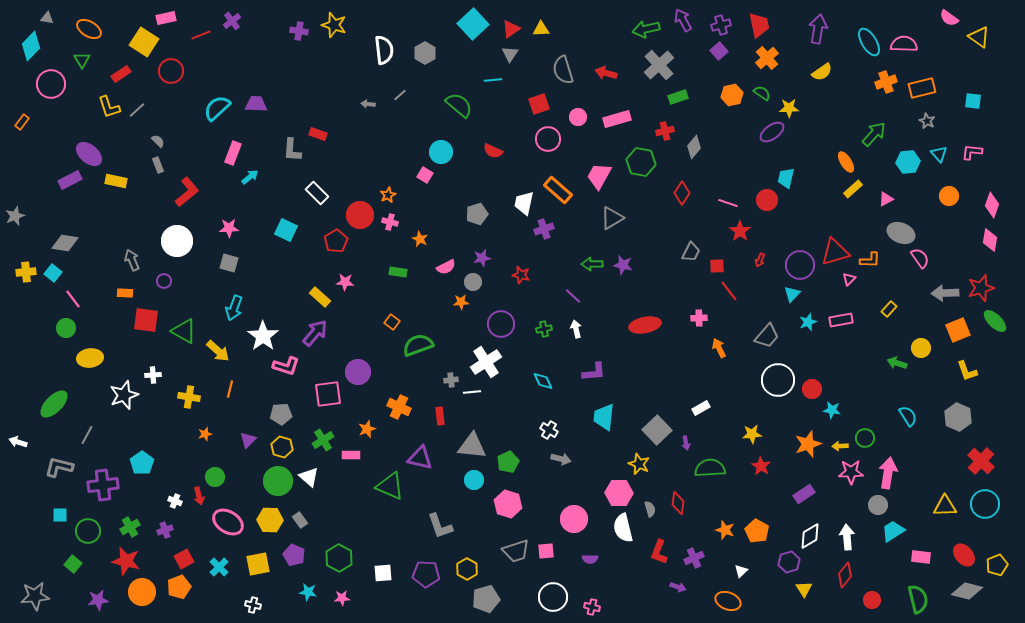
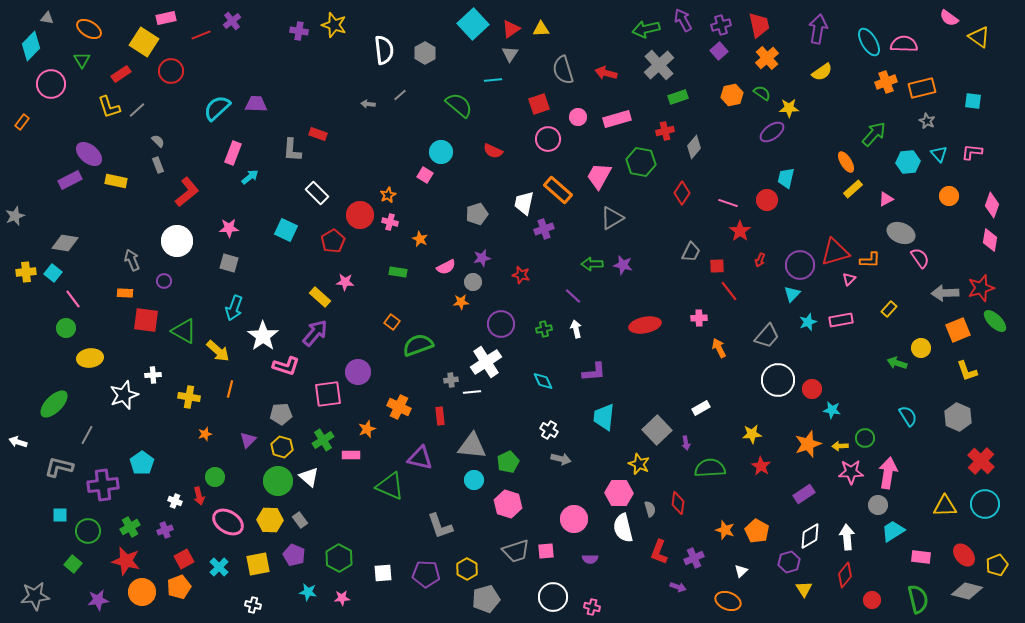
red pentagon at (336, 241): moved 3 px left
